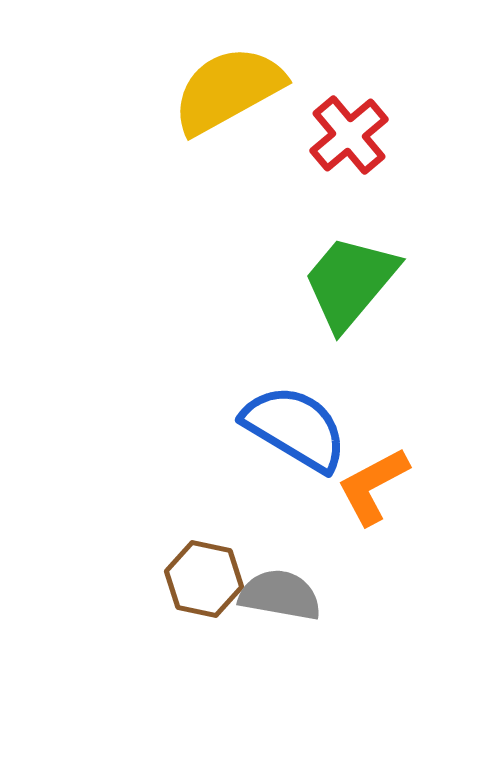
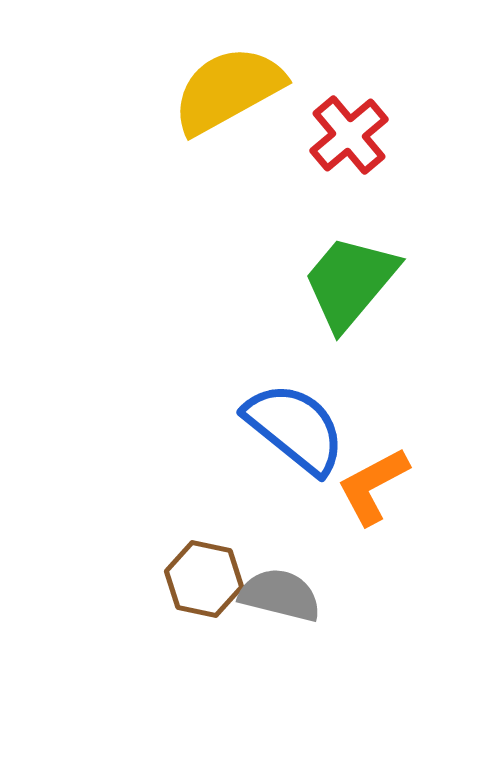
blue semicircle: rotated 8 degrees clockwise
gray semicircle: rotated 4 degrees clockwise
